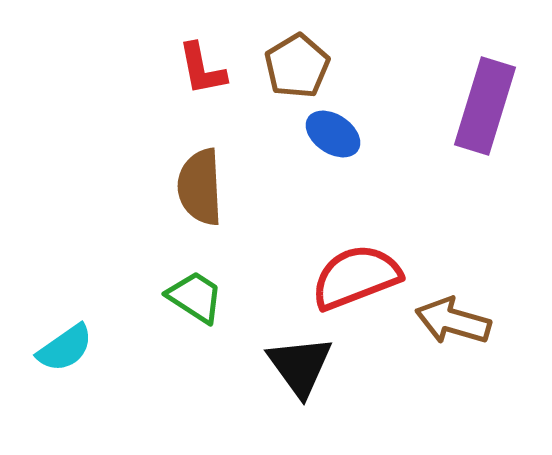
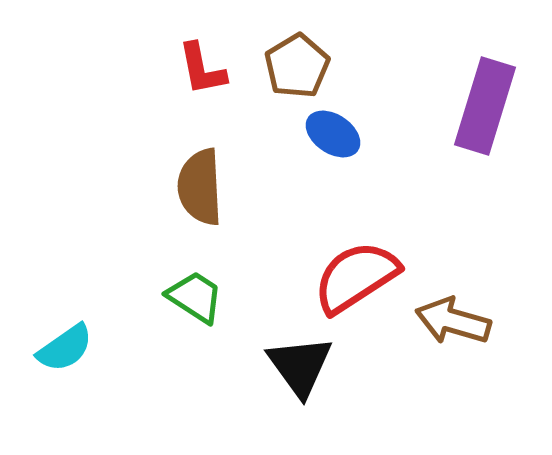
red semicircle: rotated 12 degrees counterclockwise
